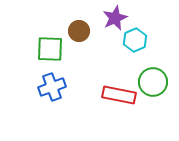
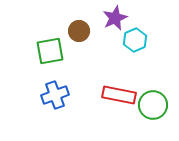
green square: moved 2 px down; rotated 12 degrees counterclockwise
green circle: moved 23 px down
blue cross: moved 3 px right, 8 px down
